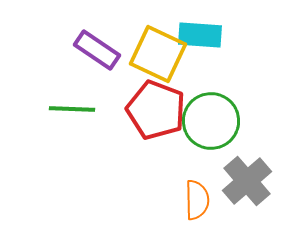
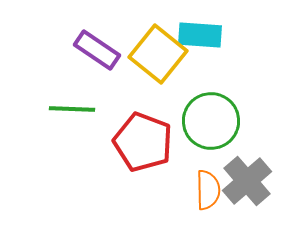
yellow square: rotated 14 degrees clockwise
red pentagon: moved 13 px left, 32 px down
orange semicircle: moved 11 px right, 10 px up
